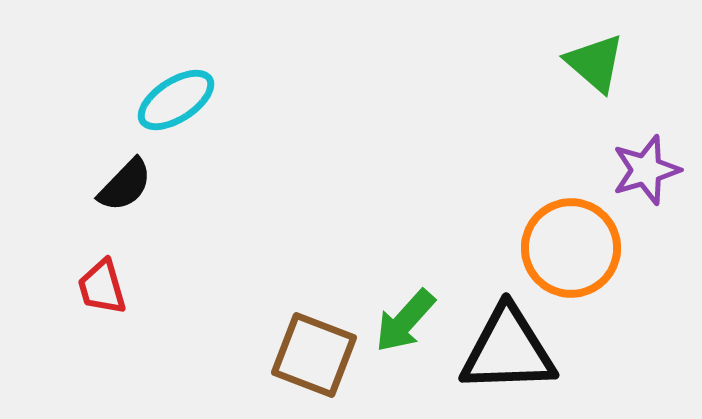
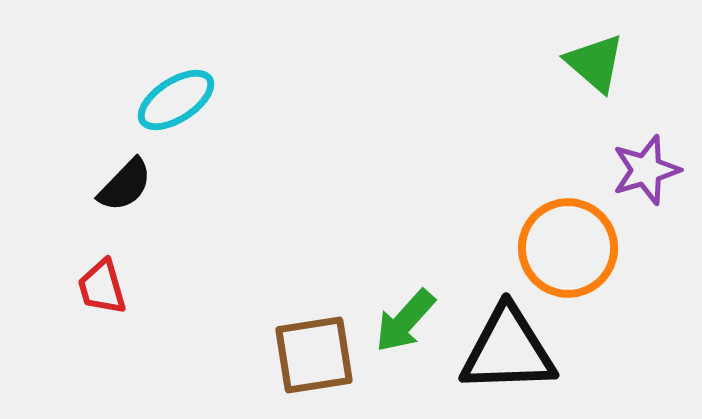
orange circle: moved 3 px left
brown square: rotated 30 degrees counterclockwise
